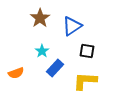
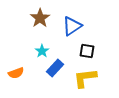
yellow L-shape: moved 3 px up; rotated 10 degrees counterclockwise
